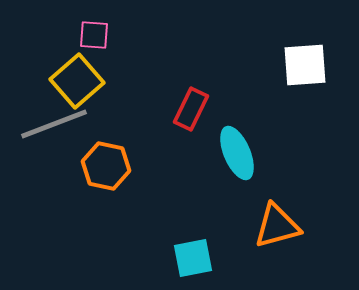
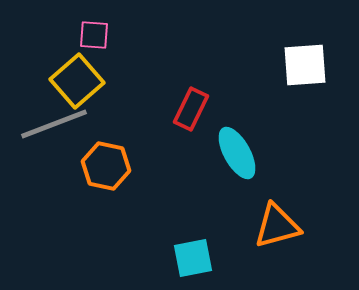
cyan ellipse: rotated 6 degrees counterclockwise
